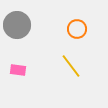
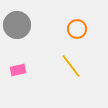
pink rectangle: rotated 21 degrees counterclockwise
